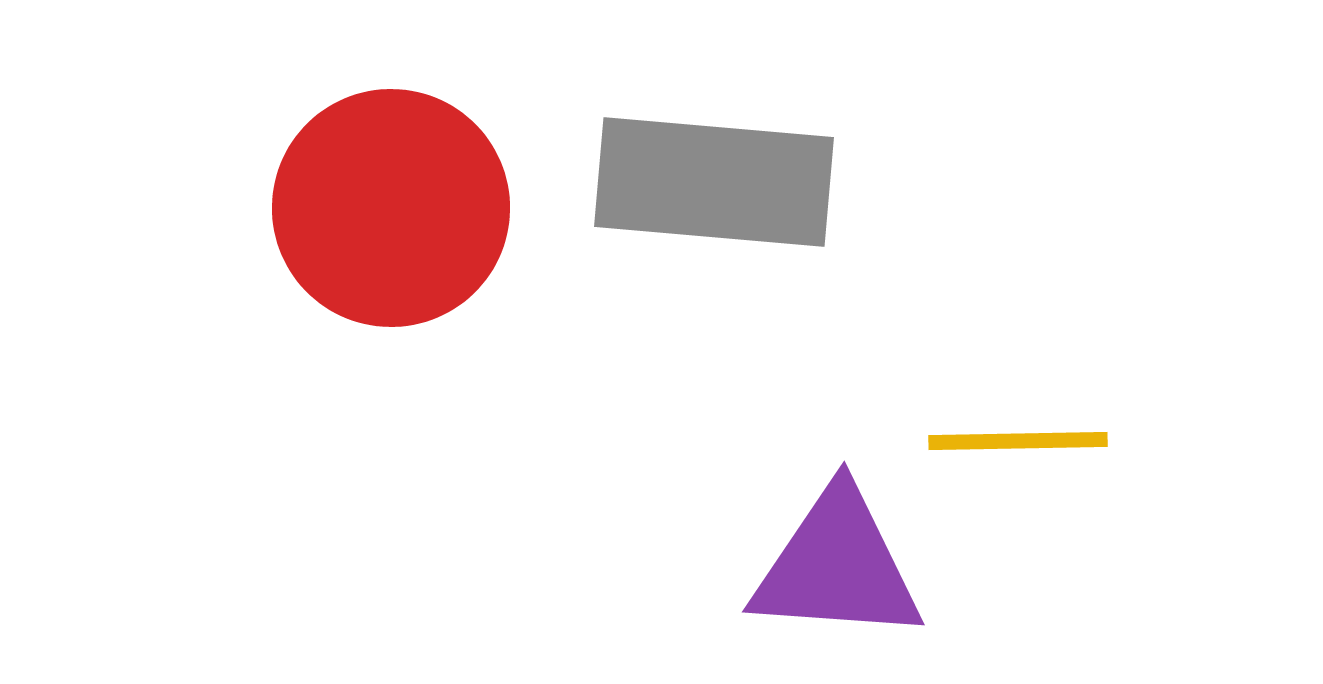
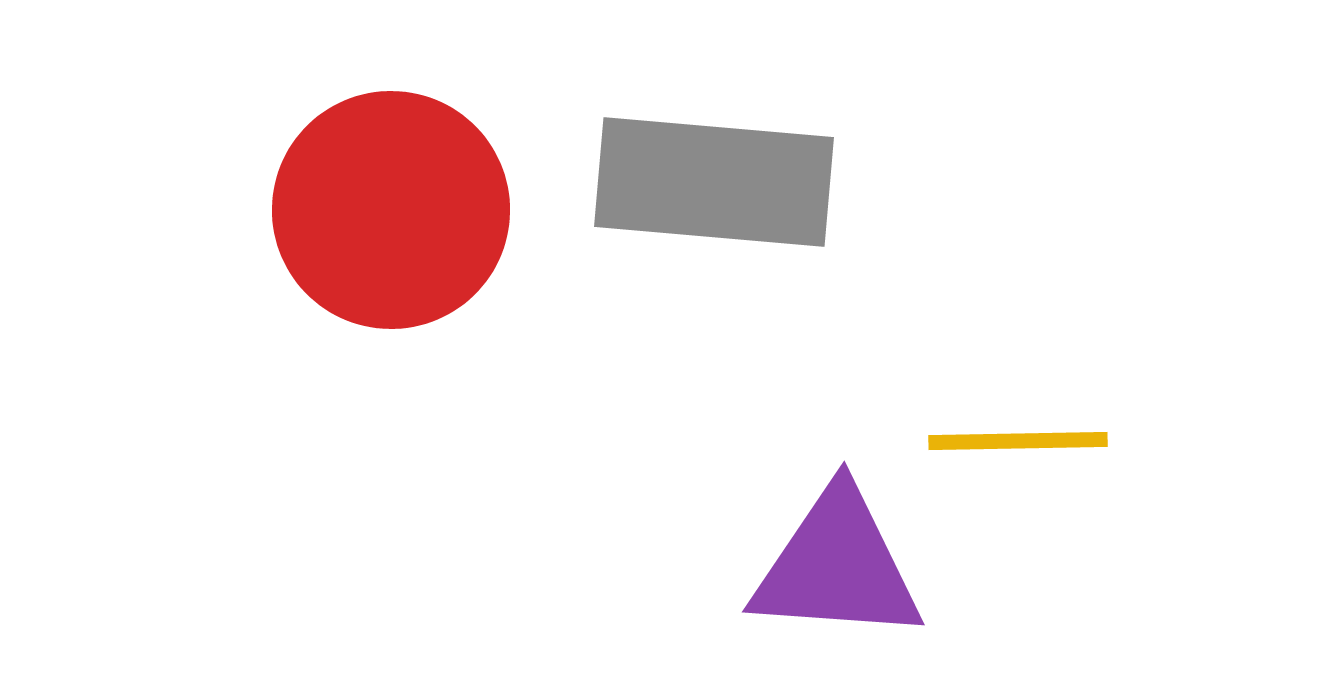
red circle: moved 2 px down
